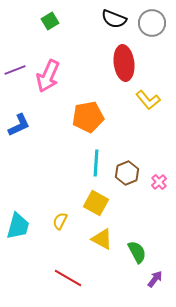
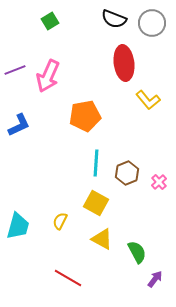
orange pentagon: moved 3 px left, 1 px up
